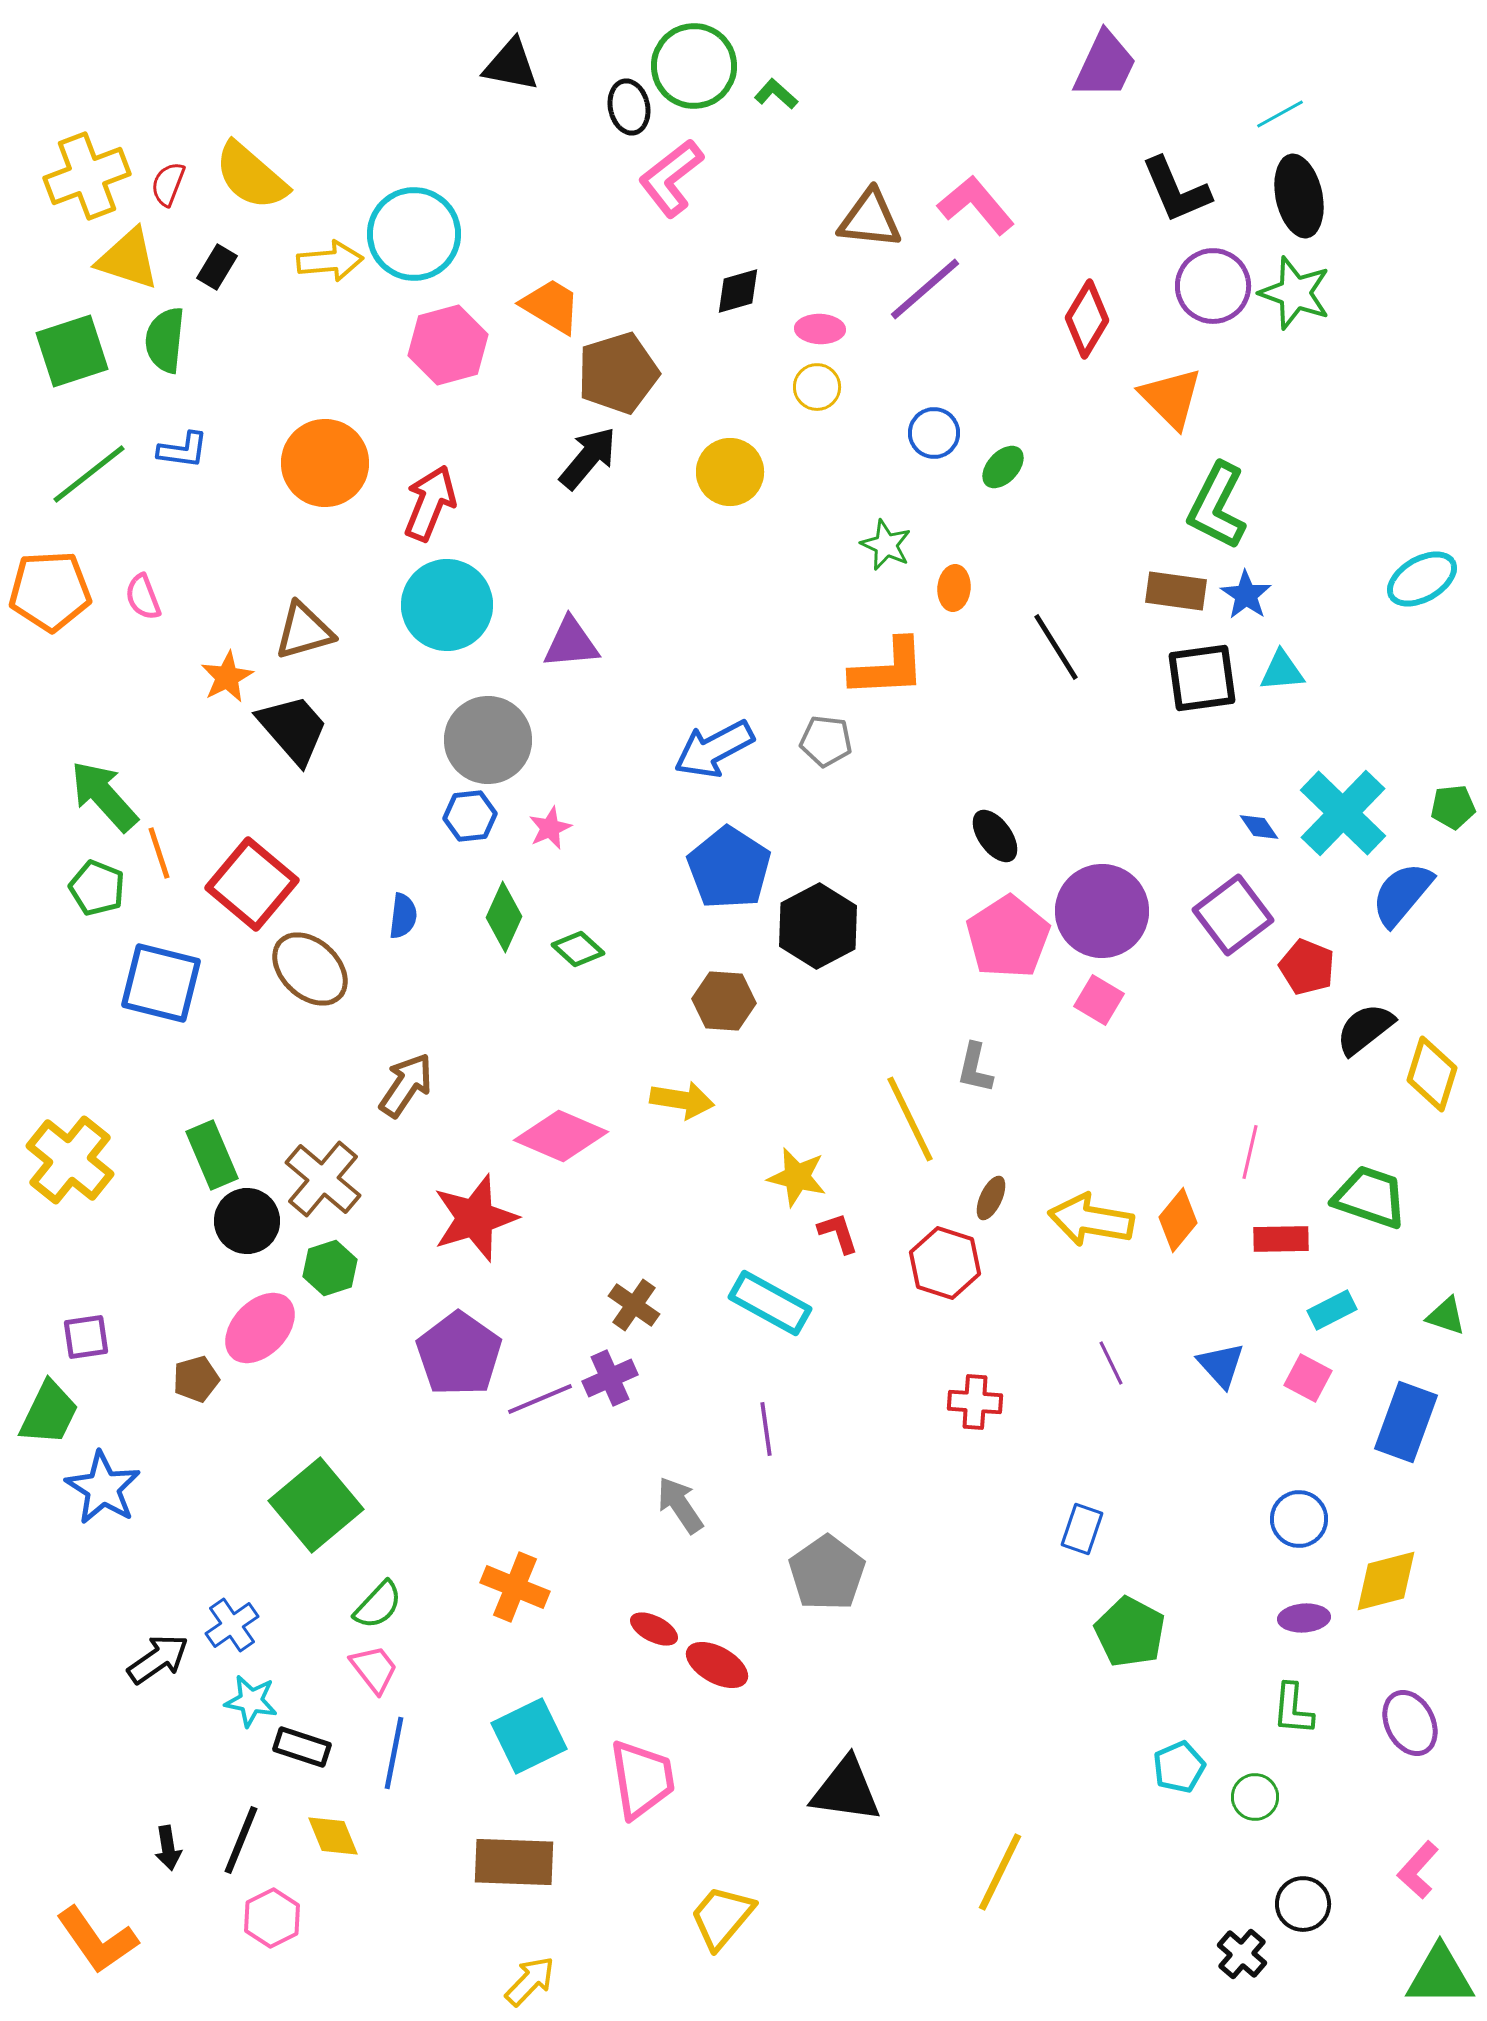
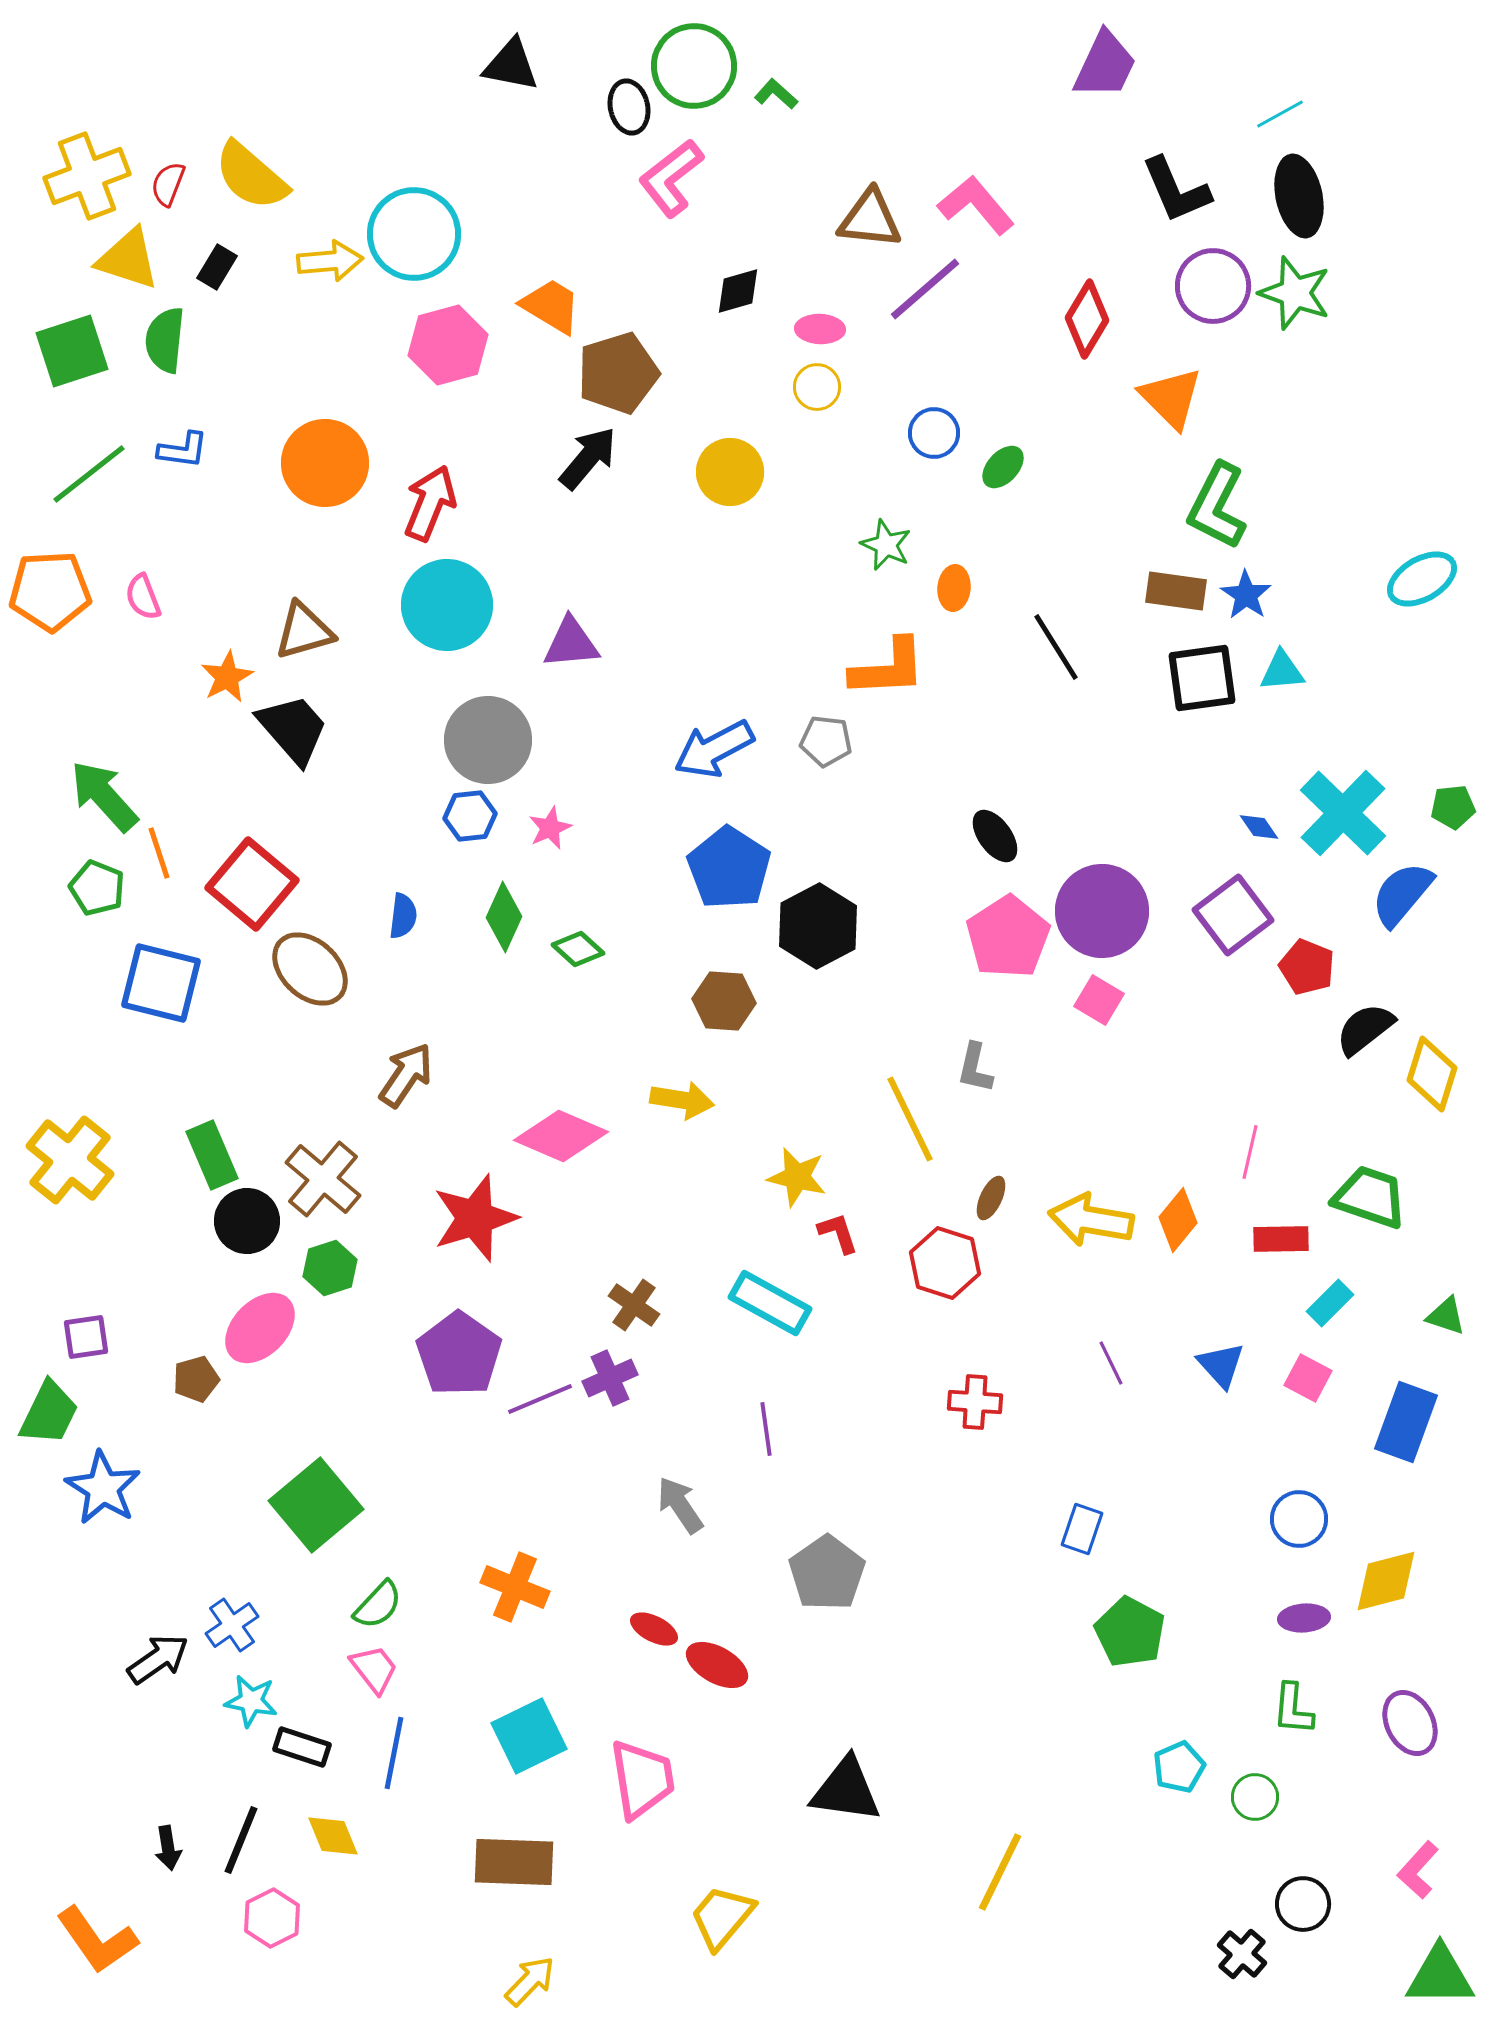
brown arrow at (406, 1085): moved 10 px up
cyan rectangle at (1332, 1310): moved 2 px left, 7 px up; rotated 18 degrees counterclockwise
